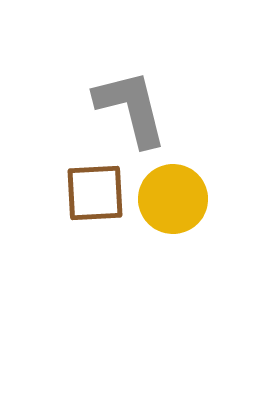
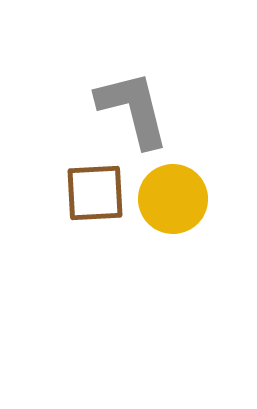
gray L-shape: moved 2 px right, 1 px down
